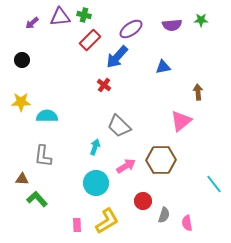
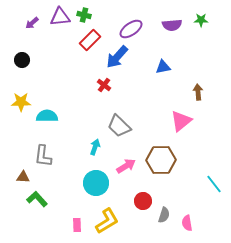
brown triangle: moved 1 px right, 2 px up
